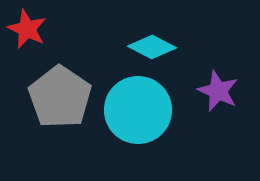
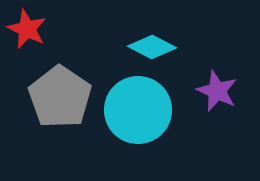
purple star: moved 1 px left
